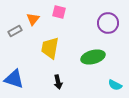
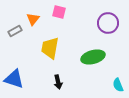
cyan semicircle: moved 3 px right; rotated 40 degrees clockwise
